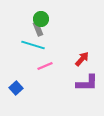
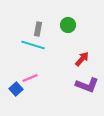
green circle: moved 27 px right, 6 px down
gray rectangle: rotated 32 degrees clockwise
pink line: moved 15 px left, 12 px down
purple L-shape: moved 2 px down; rotated 20 degrees clockwise
blue square: moved 1 px down
